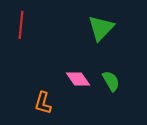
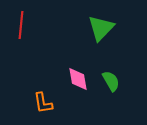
pink diamond: rotated 25 degrees clockwise
orange L-shape: rotated 25 degrees counterclockwise
